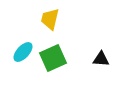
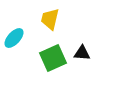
cyan ellipse: moved 9 px left, 14 px up
black triangle: moved 19 px left, 6 px up
